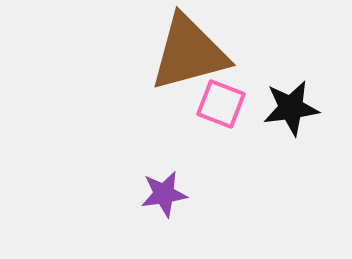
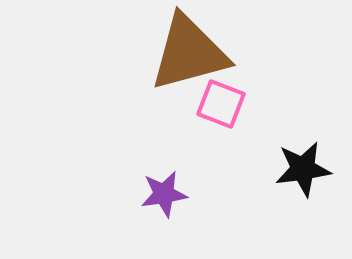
black star: moved 12 px right, 61 px down
